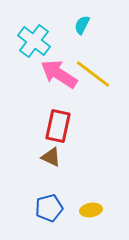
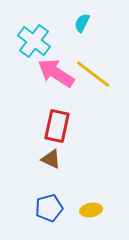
cyan semicircle: moved 2 px up
pink arrow: moved 3 px left, 1 px up
red rectangle: moved 1 px left
brown triangle: moved 2 px down
